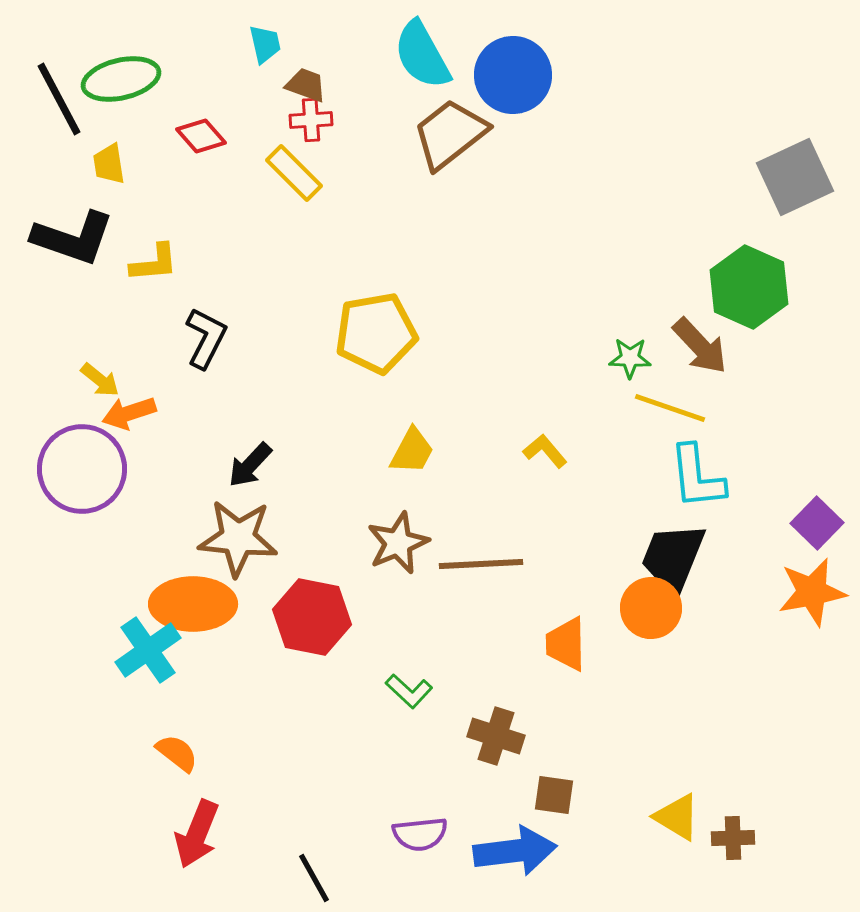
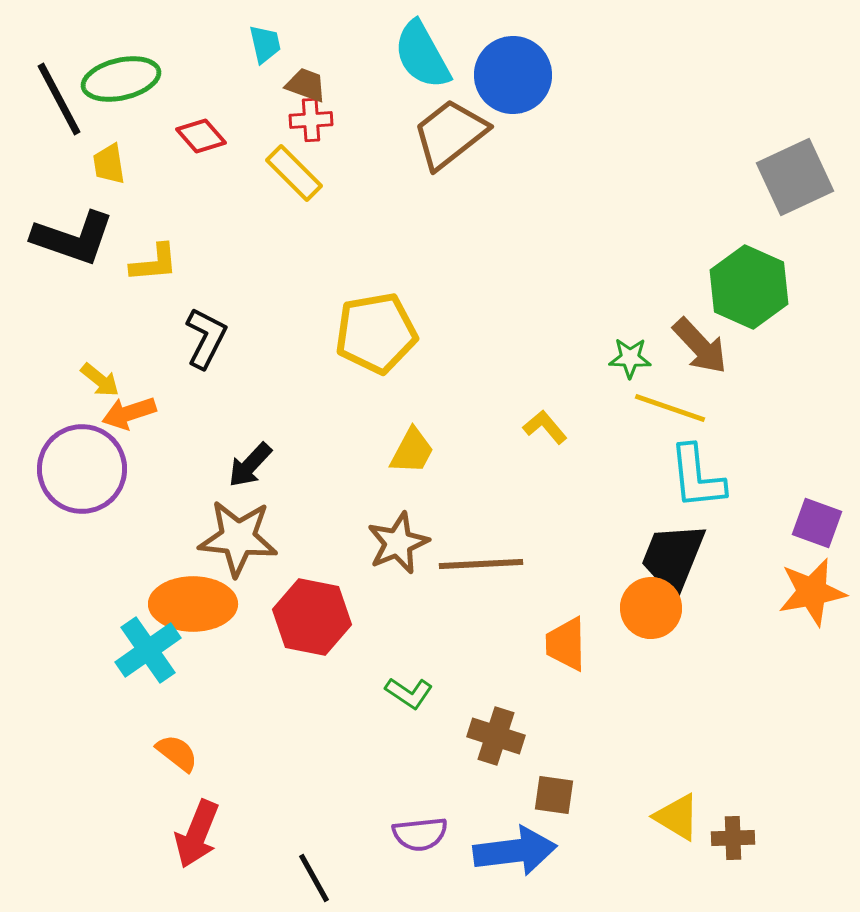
yellow L-shape at (545, 451): moved 24 px up
purple square at (817, 523): rotated 24 degrees counterclockwise
green L-shape at (409, 691): moved 2 px down; rotated 9 degrees counterclockwise
